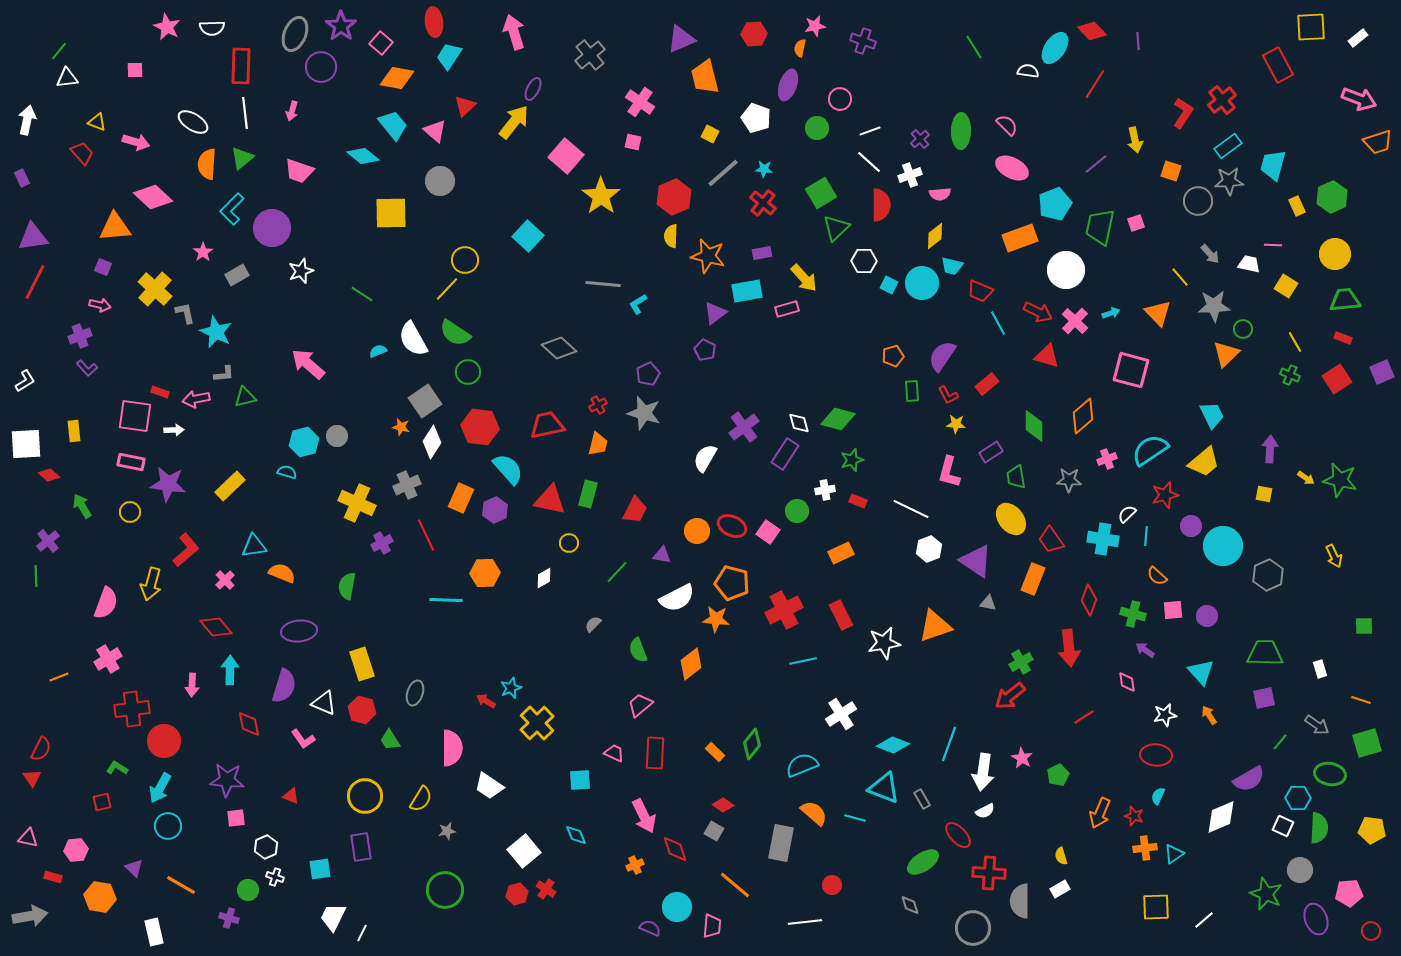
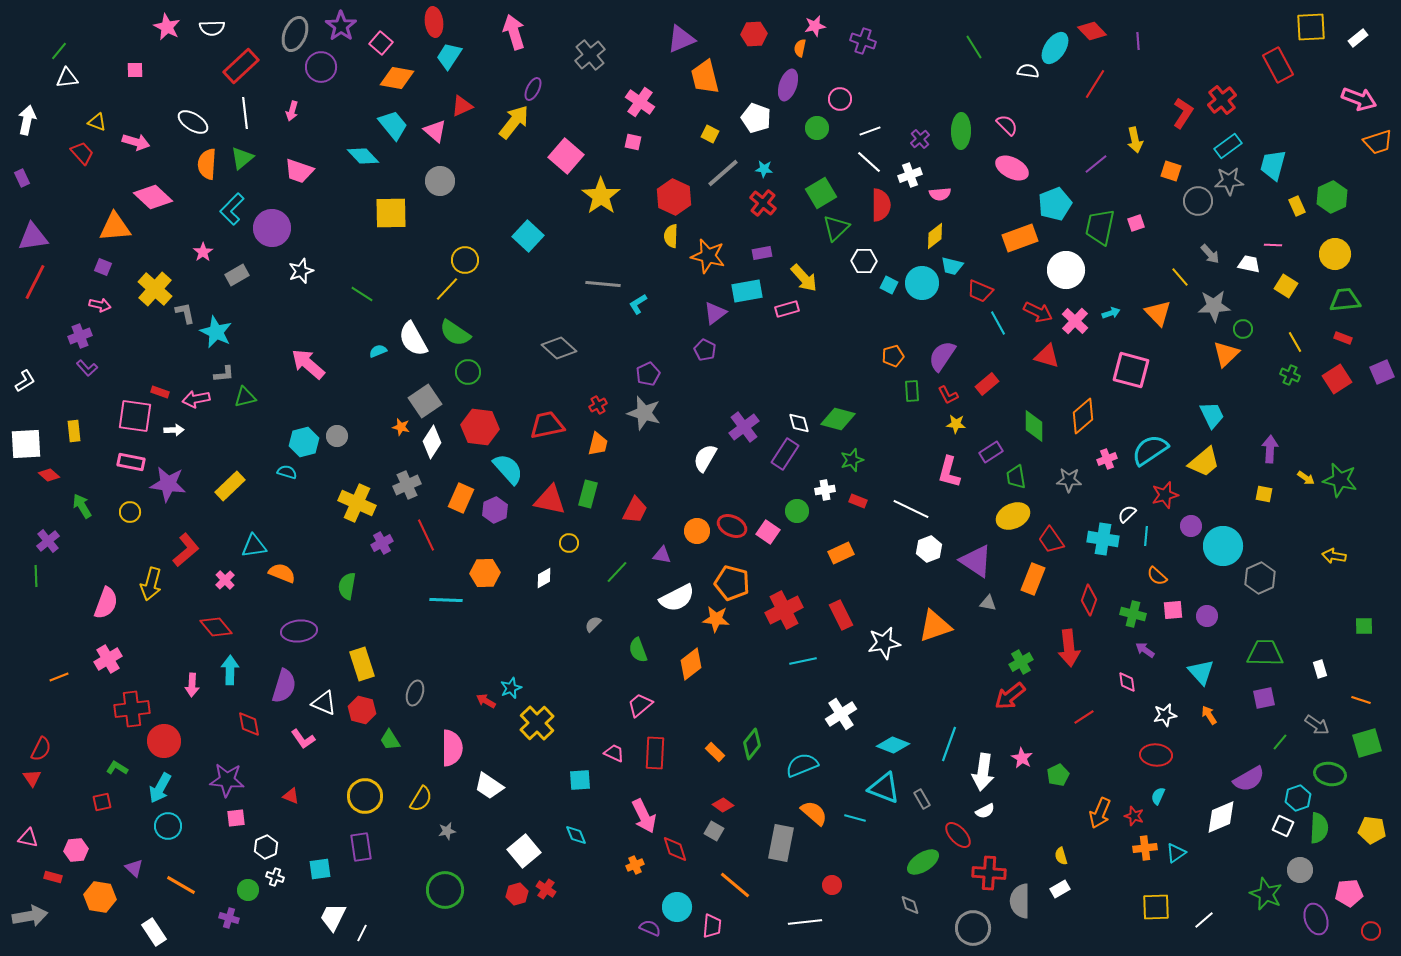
red rectangle at (241, 66): rotated 45 degrees clockwise
red triangle at (465, 106): moved 3 px left; rotated 20 degrees clockwise
cyan diamond at (363, 156): rotated 8 degrees clockwise
red hexagon at (674, 197): rotated 12 degrees counterclockwise
yellow ellipse at (1011, 519): moved 2 px right, 3 px up; rotated 76 degrees counterclockwise
yellow arrow at (1334, 556): rotated 125 degrees clockwise
gray hexagon at (1268, 575): moved 8 px left, 3 px down
cyan hexagon at (1298, 798): rotated 20 degrees counterclockwise
cyan triangle at (1174, 854): moved 2 px right, 1 px up
white rectangle at (154, 932): rotated 20 degrees counterclockwise
